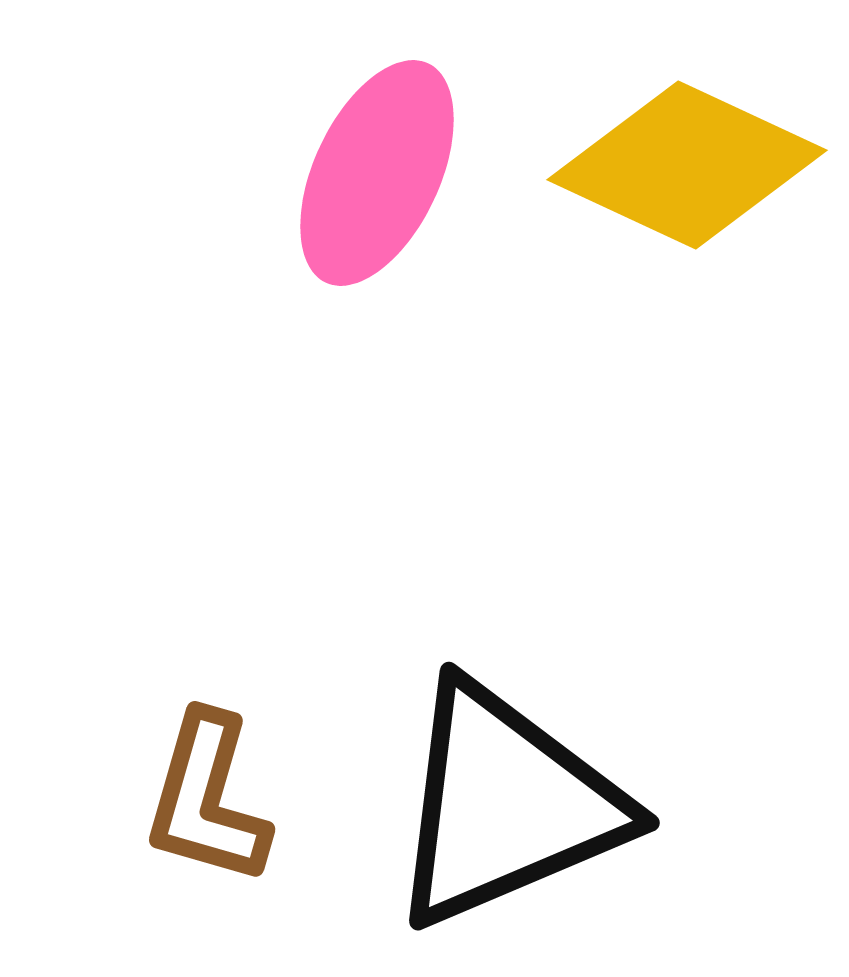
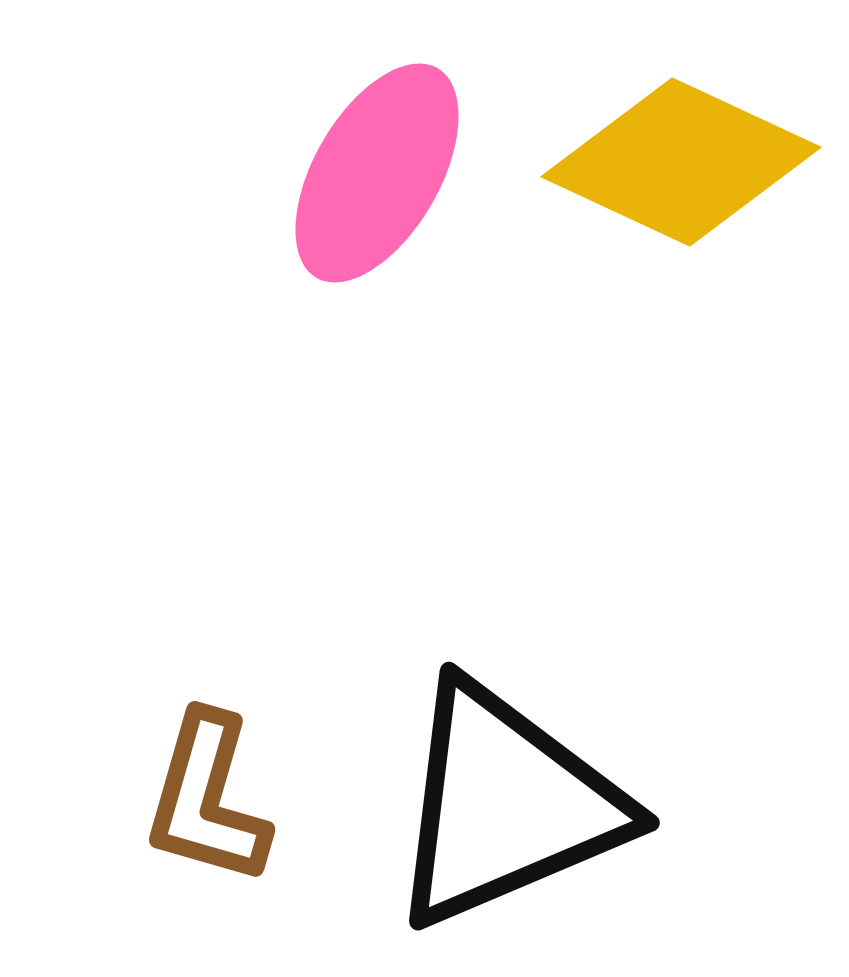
yellow diamond: moved 6 px left, 3 px up
pink ellipse: rotated 5 degrees clockwise
